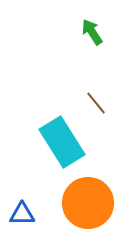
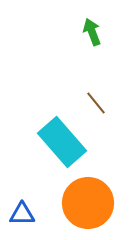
green arrow: rotated 12 degrees clockwise
cyan rectangle: rotated 9 degrees counterclockwise
